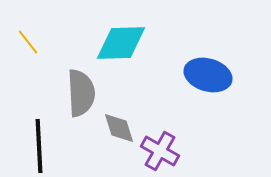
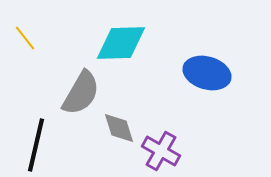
yellow line: moved 3 px left, 4 px up
blue ellipse: moved 1 px left, 2 px up
gray semicircle: rotated 33 degrees clockwise
black line: moved 3 px left, 1 px up; rotated 16 degrees clockwise
purple cross: moved 1 px right
